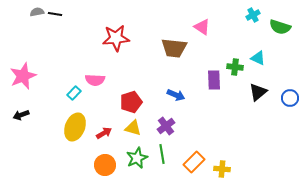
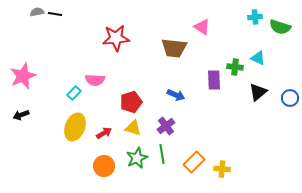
cyan cross: moved 2 px right, 2 px down; rotated 24 degrees clockwise
orange circle: moved 1 px left, 1 px down
